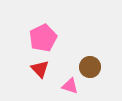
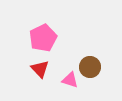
pink triangle: moved 6 px up
